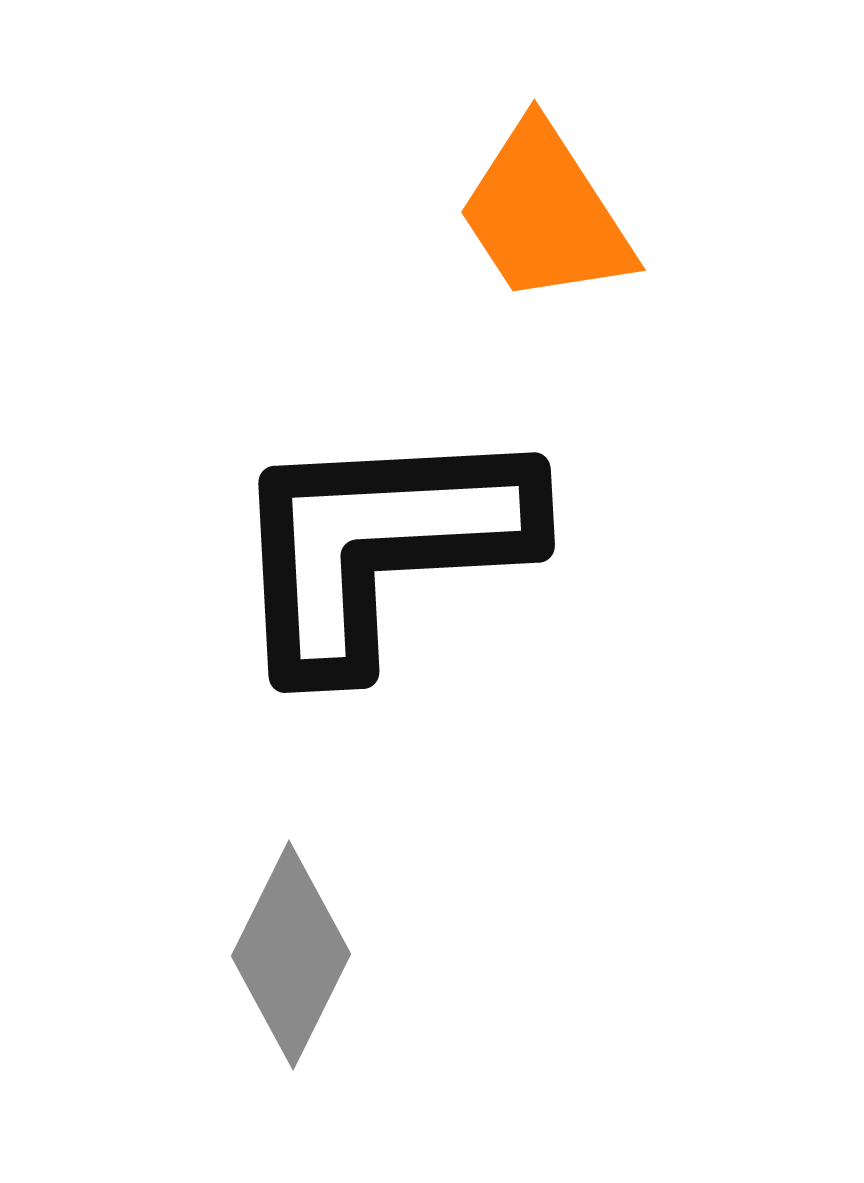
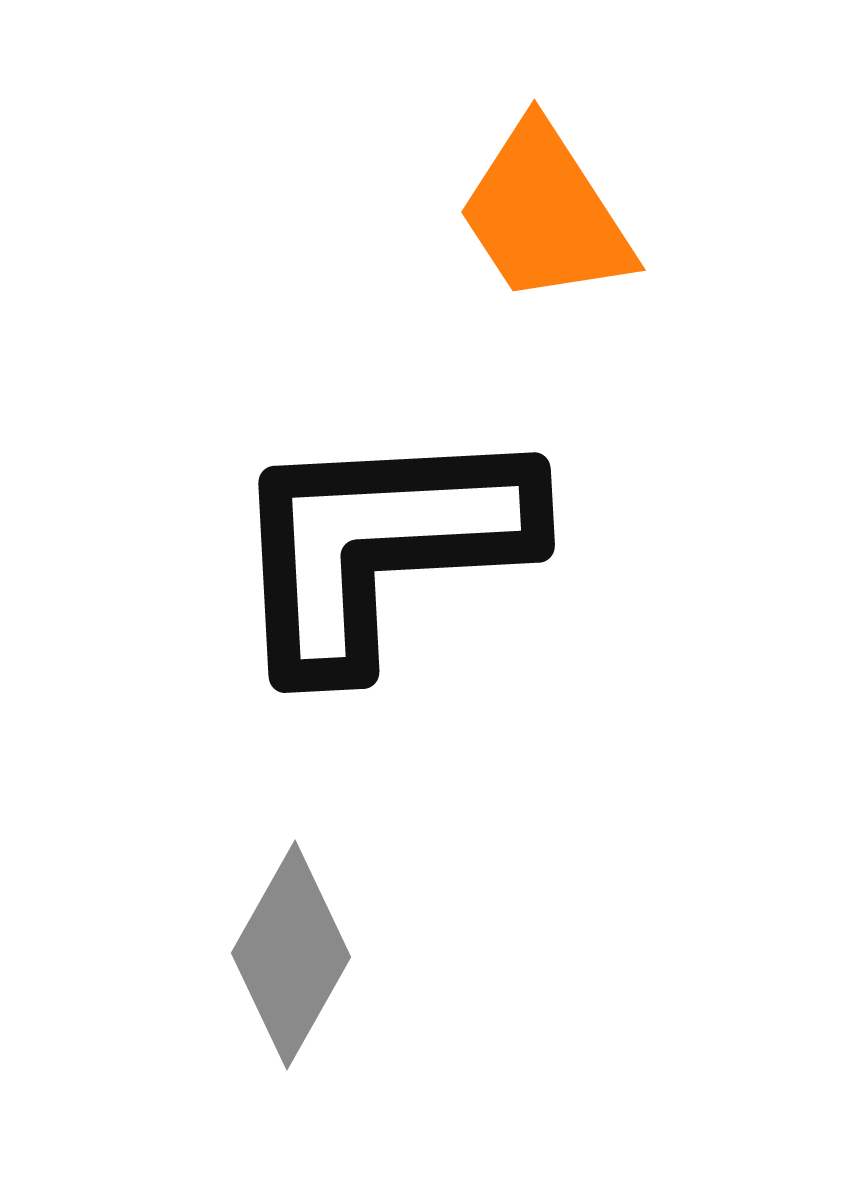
gray diamond: rotated 3 degrees clockwise
